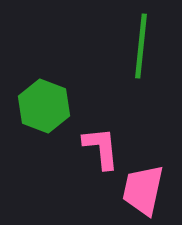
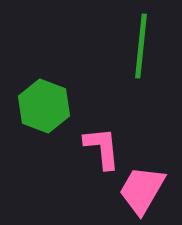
pink L-shape: moved 1 px right
pink trapezoid: moved 1 px left; rotated 18 degrees clockwise
